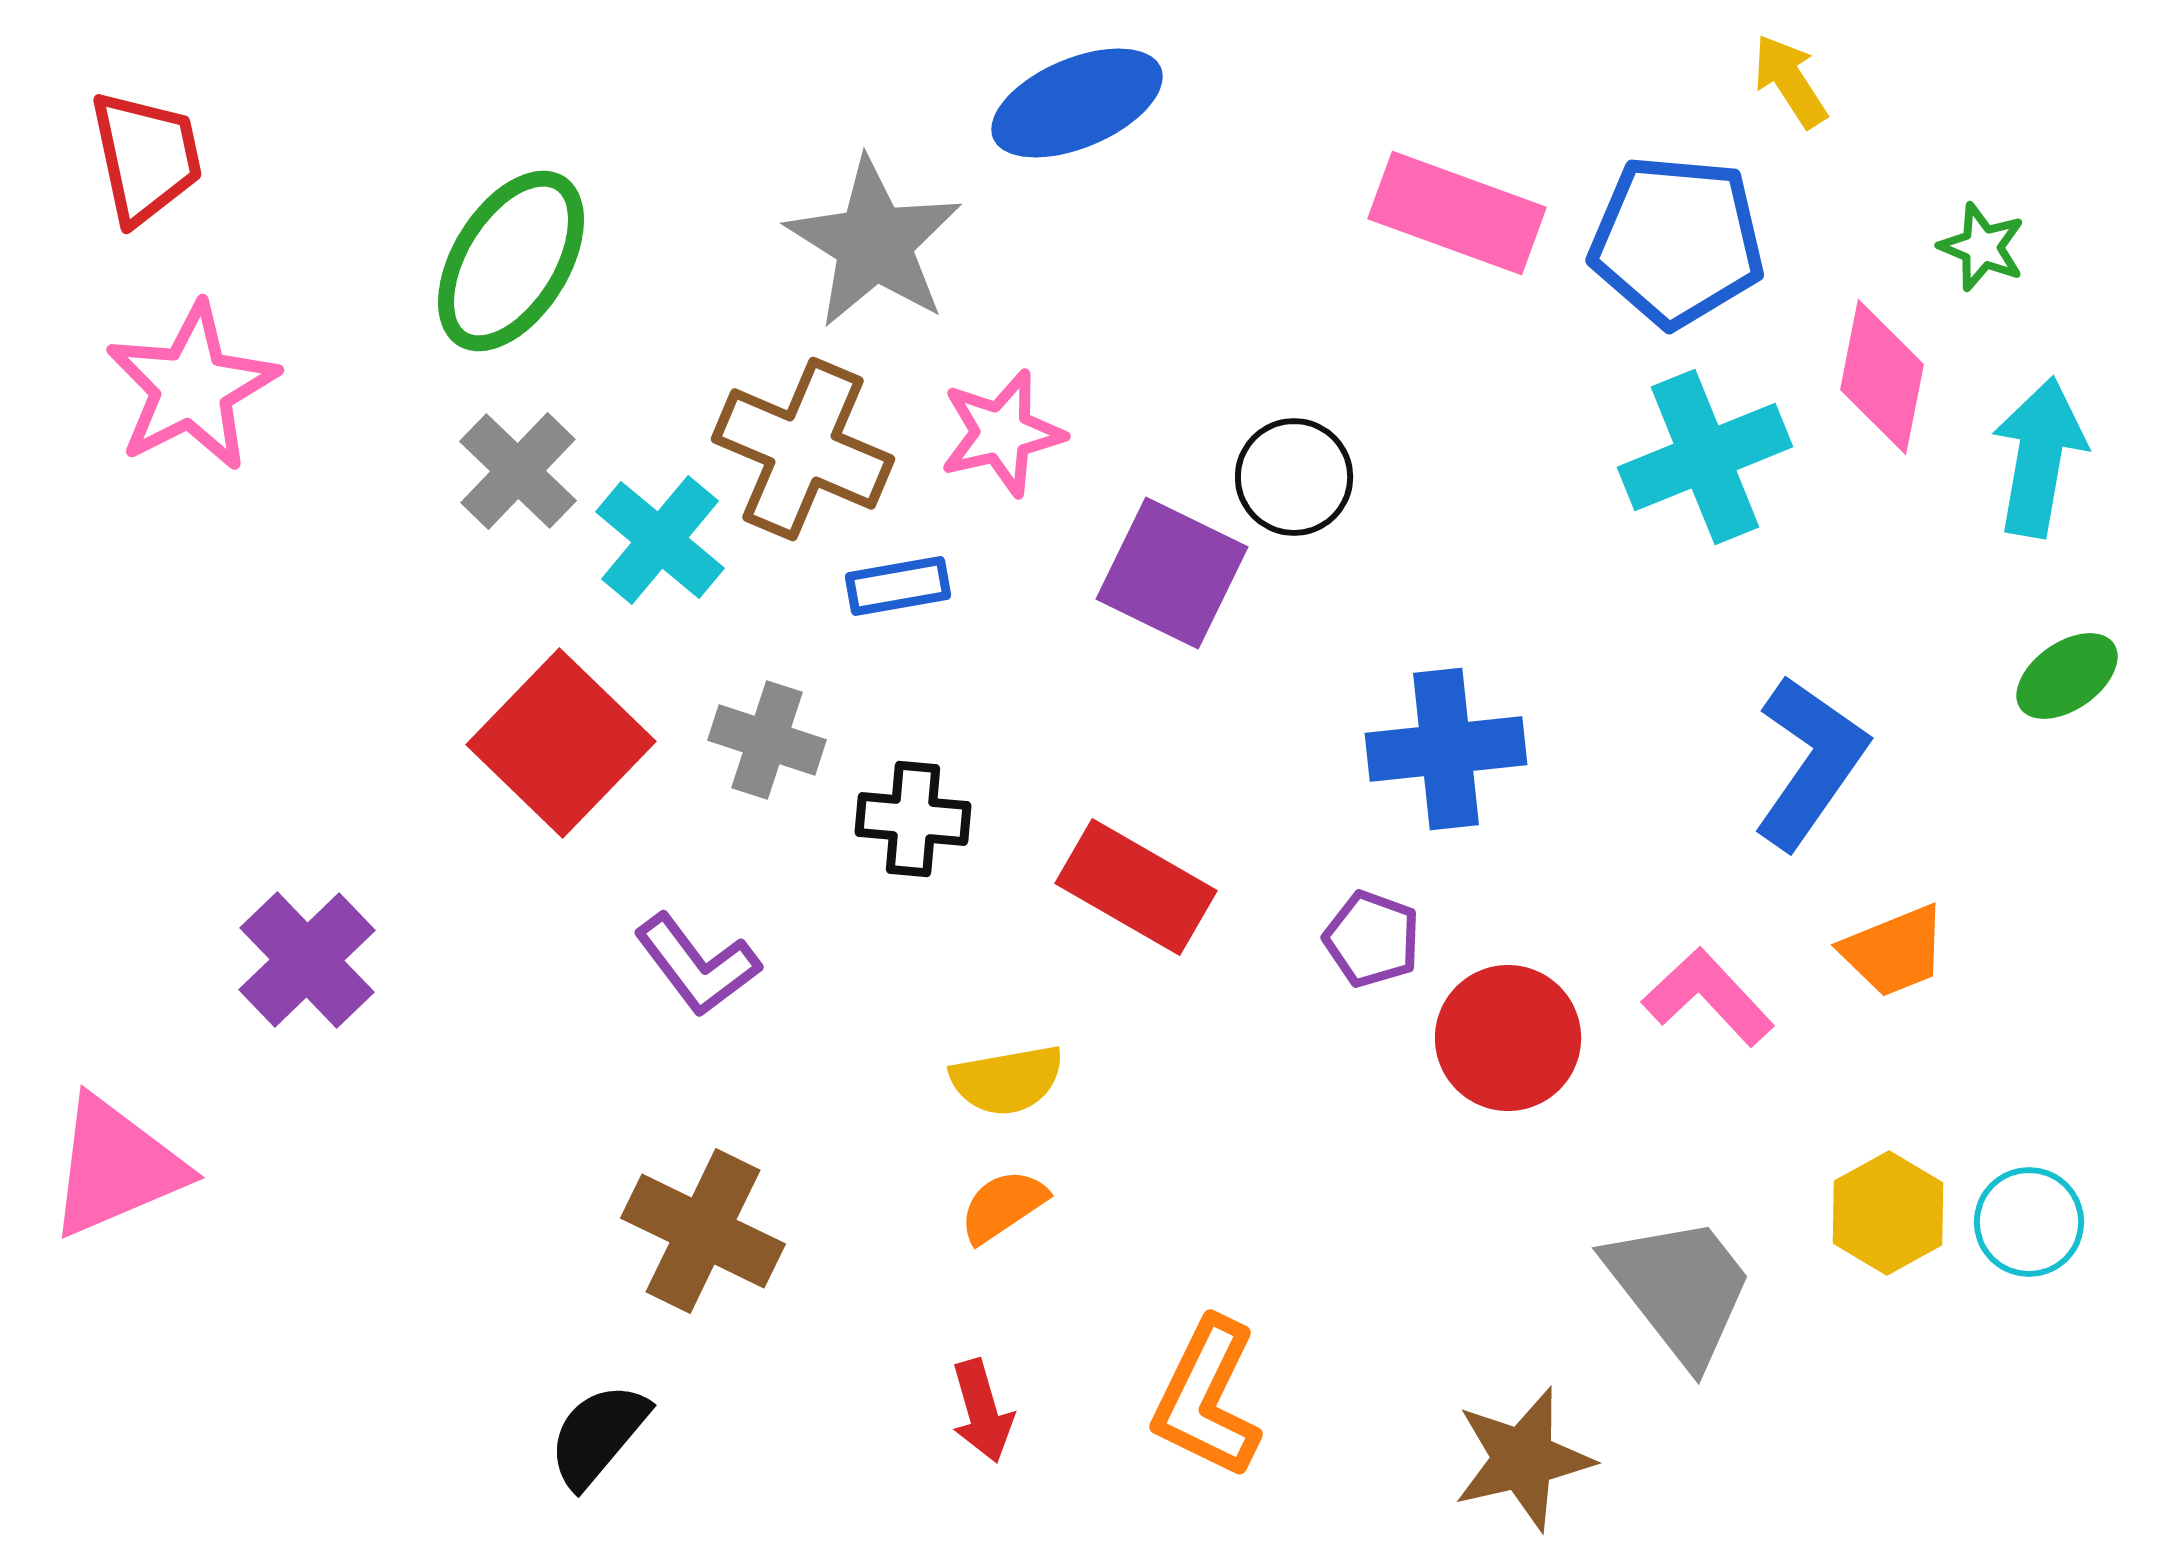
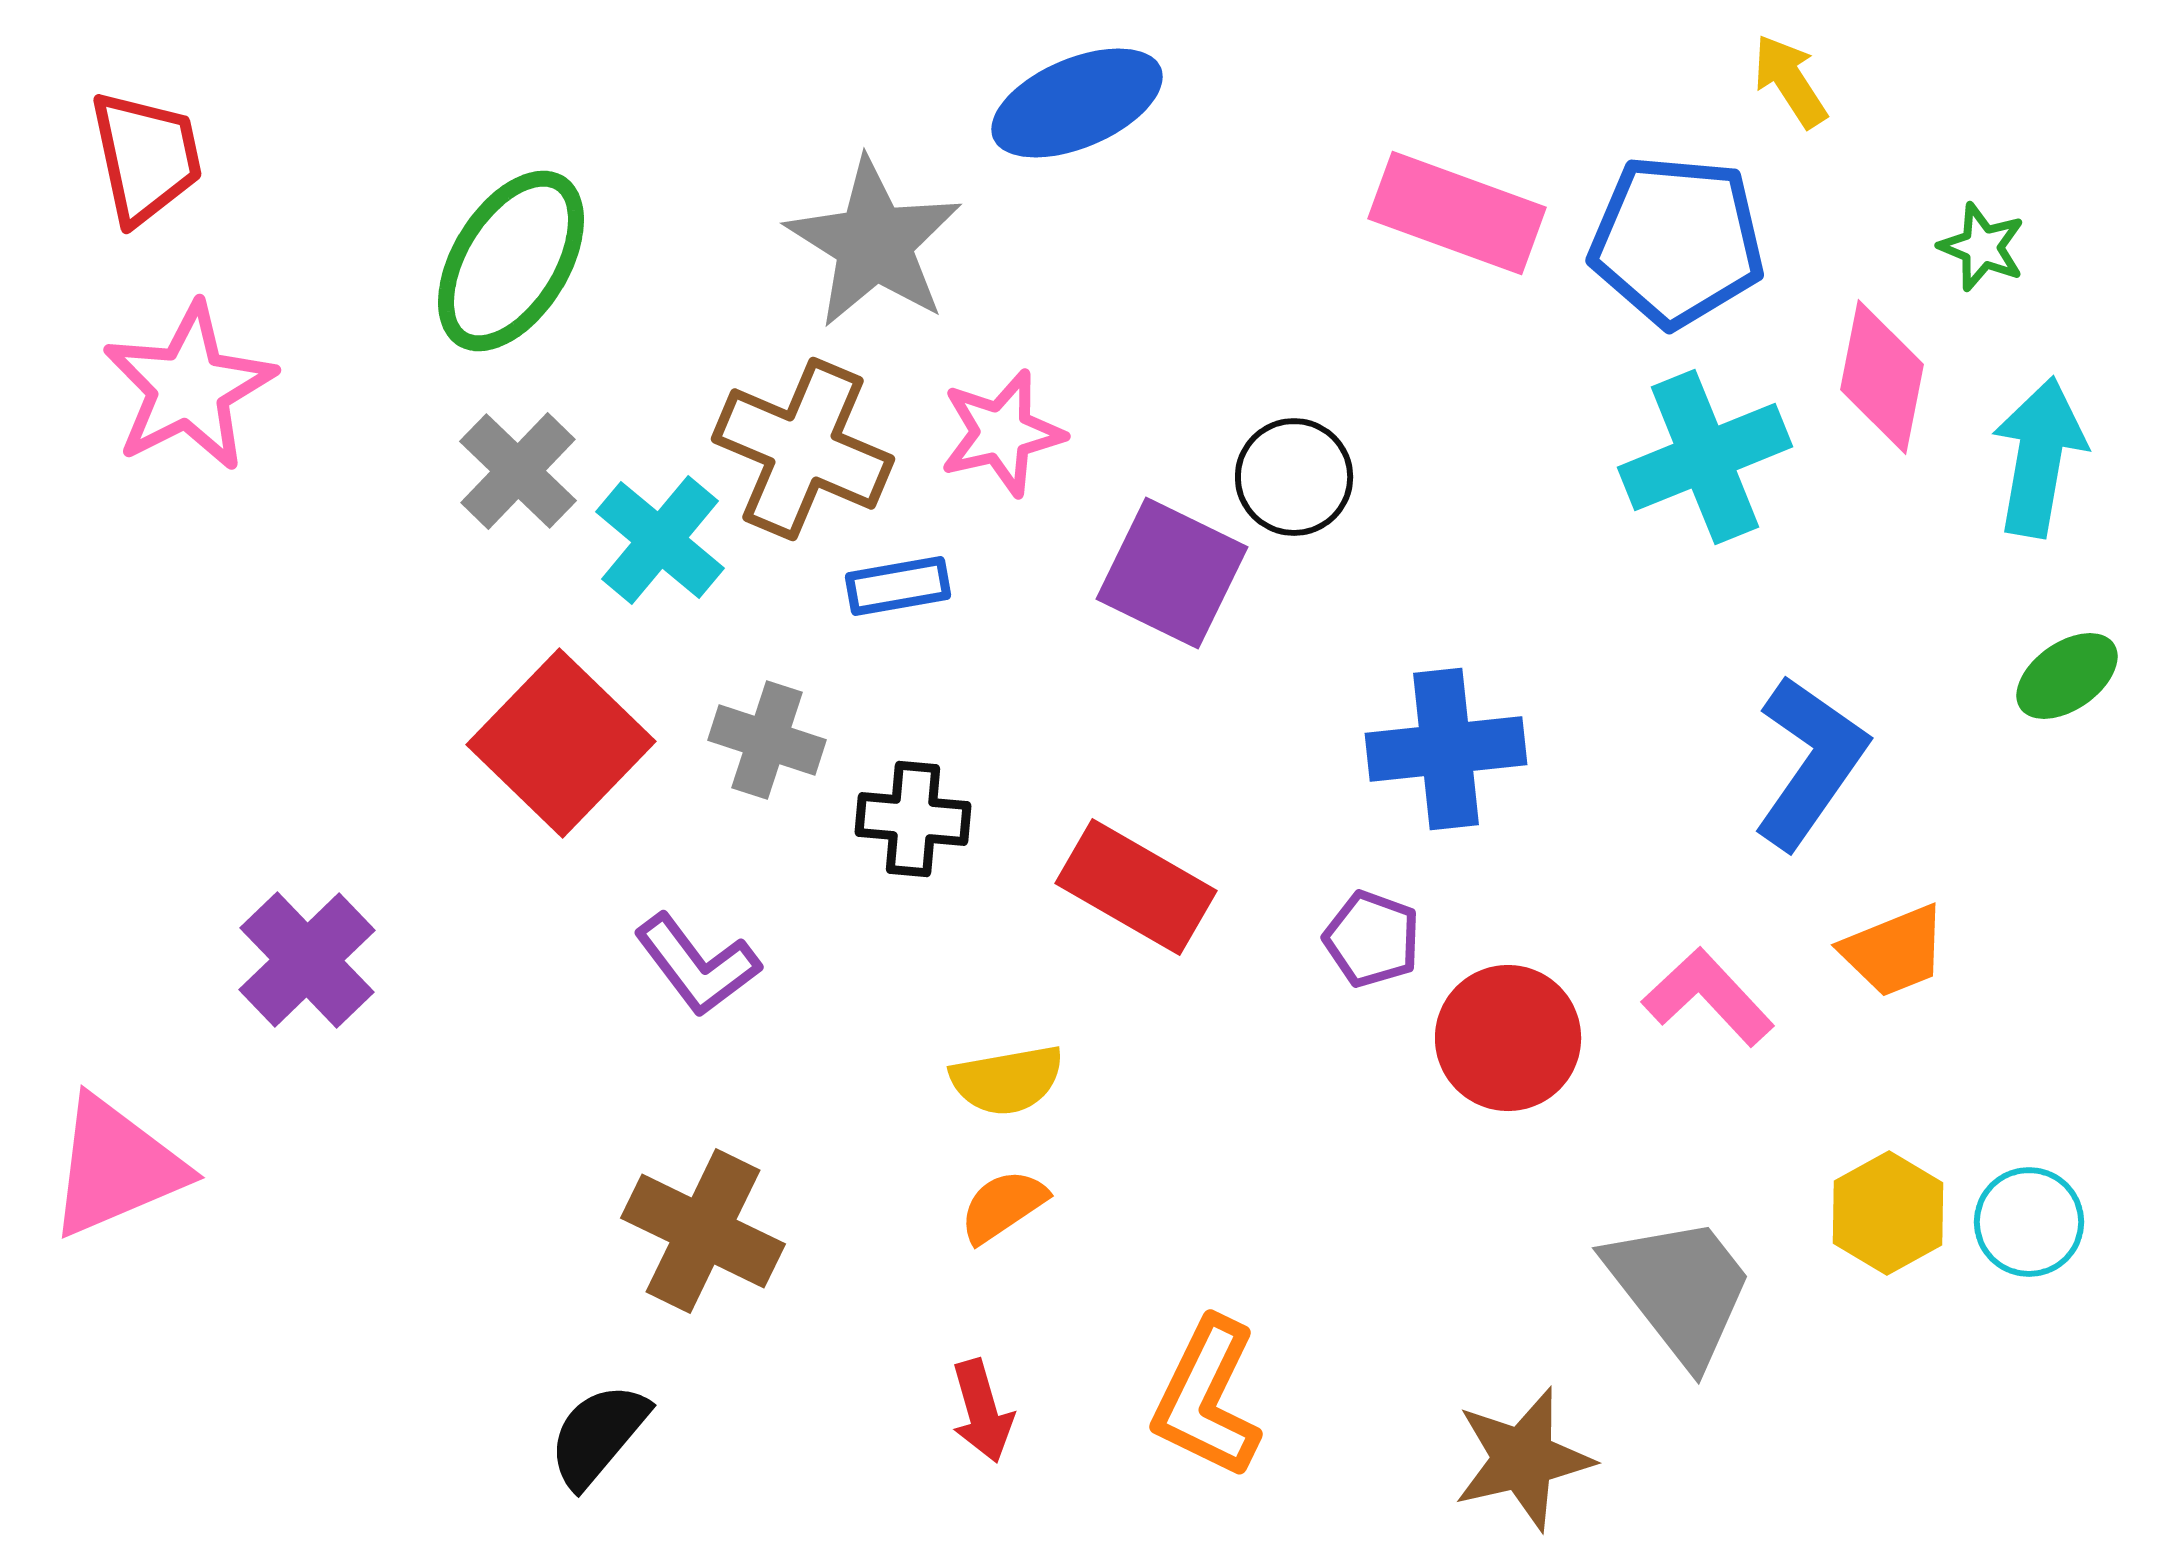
pink star at (192, 387): moved 3 px left
